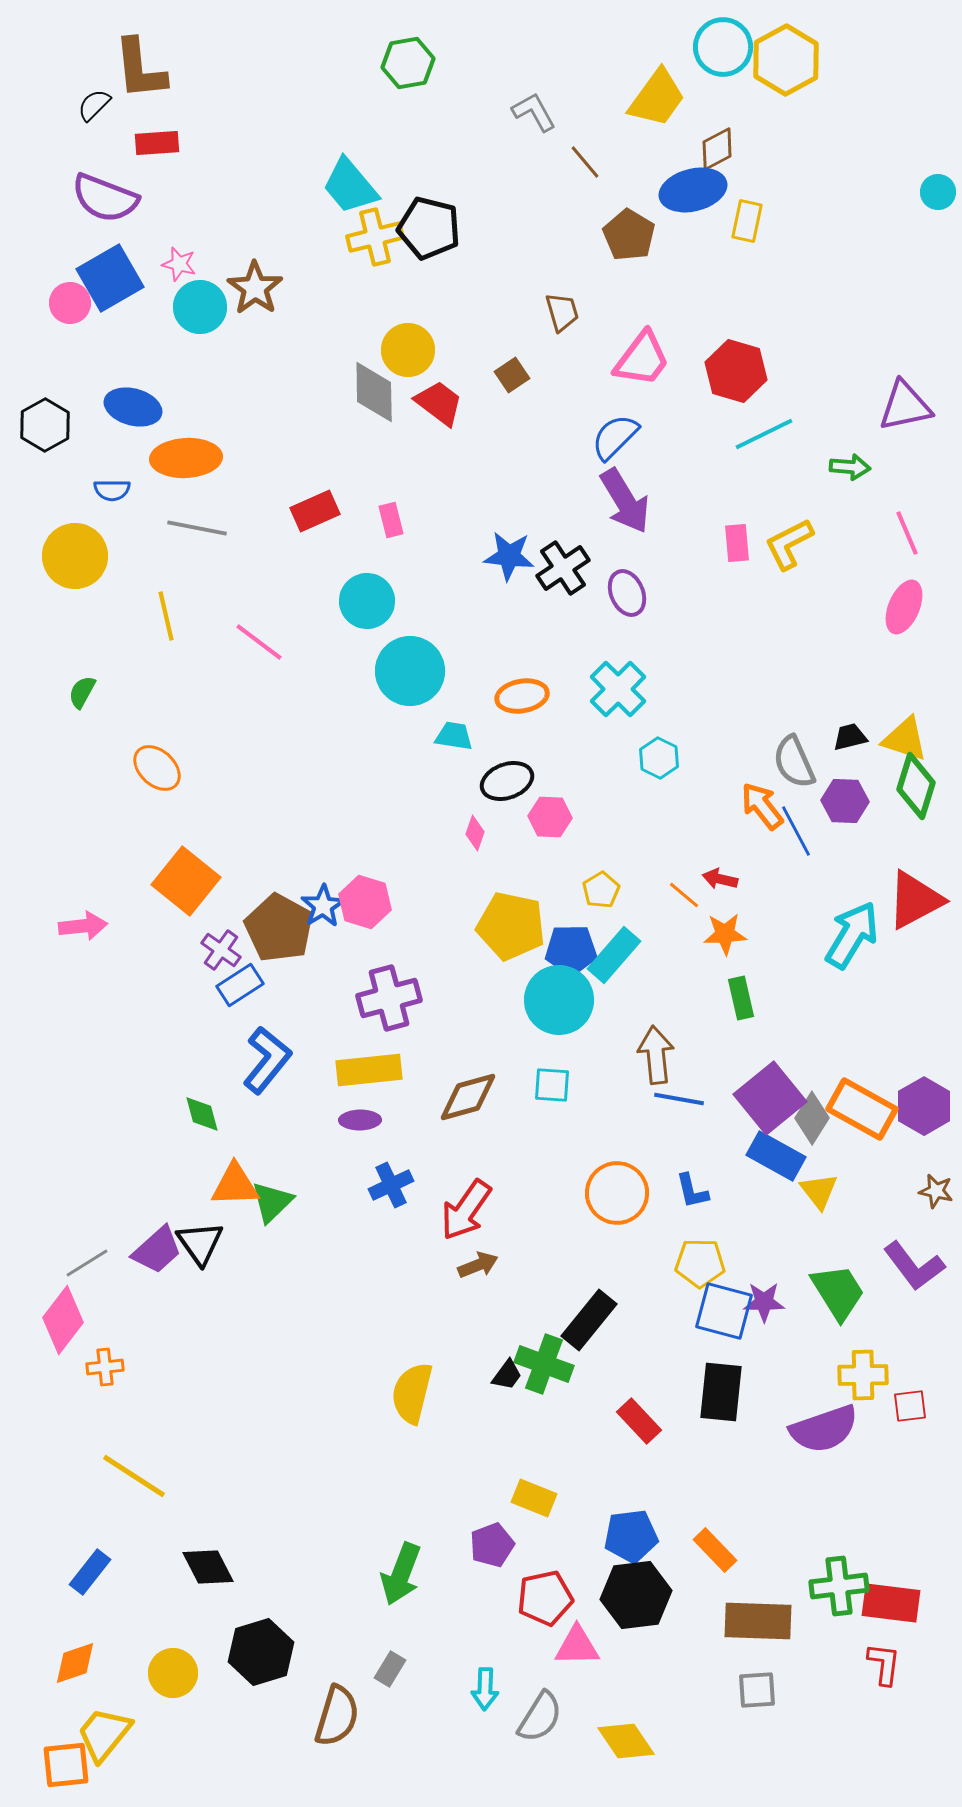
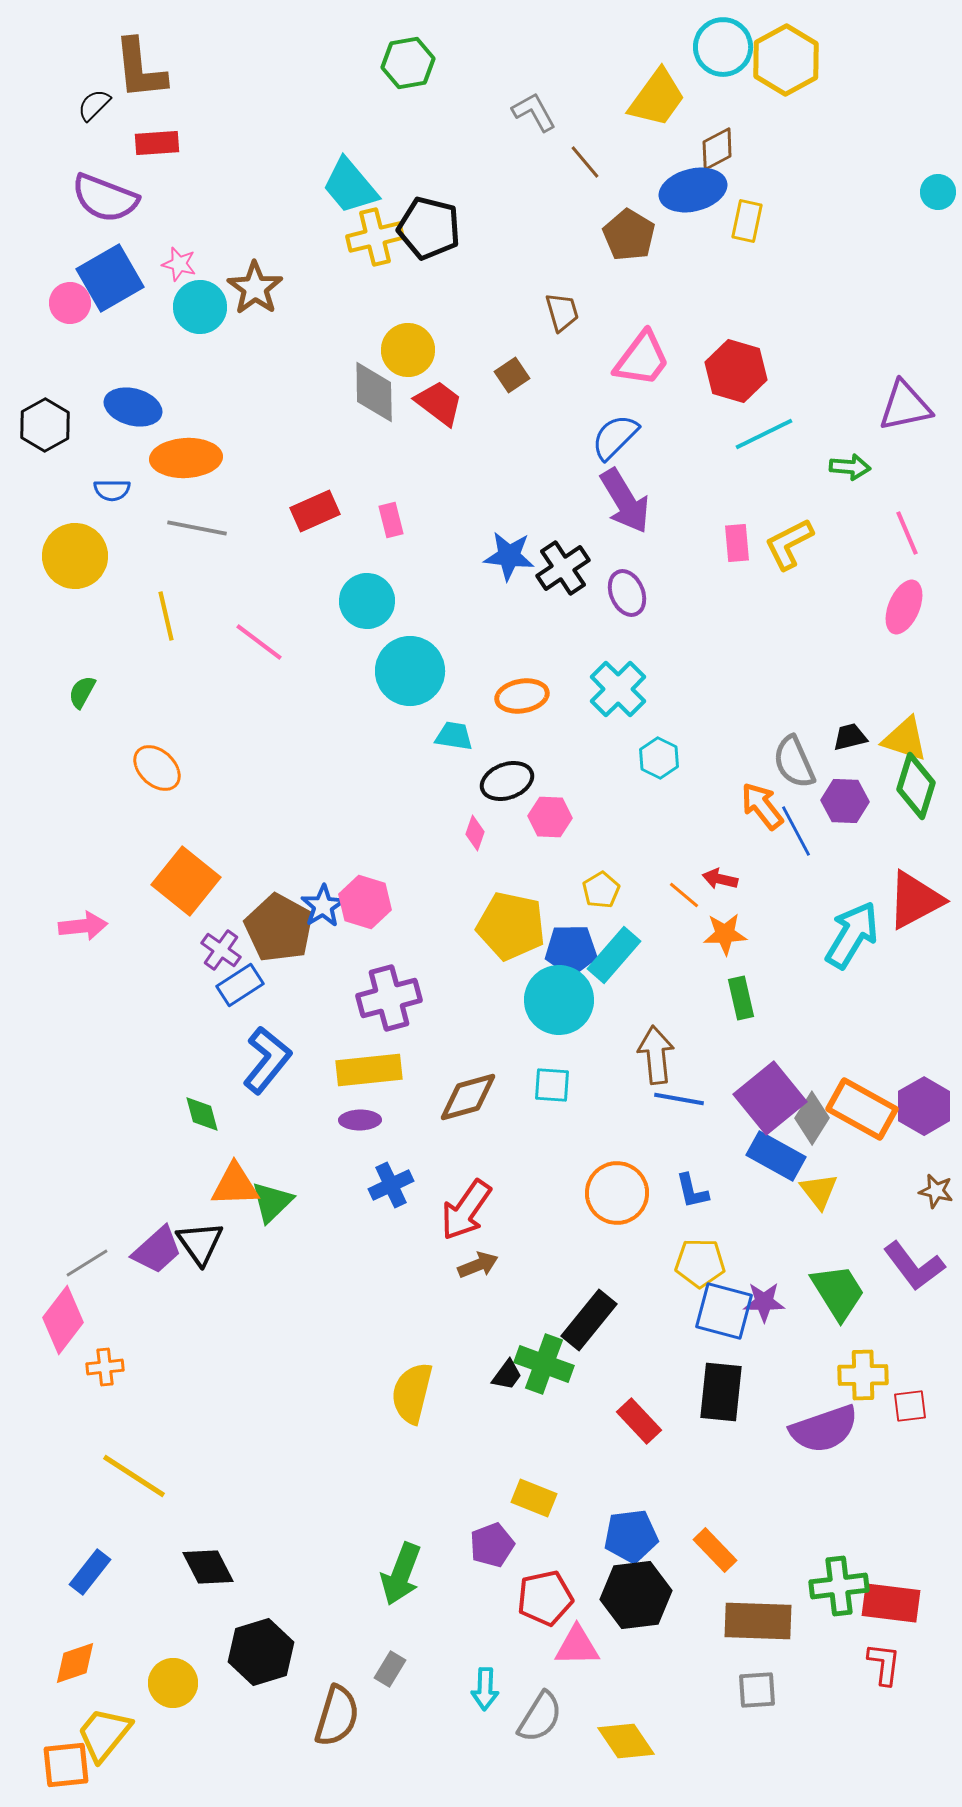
yellow circle at (173, 1673): moved 10 px down
